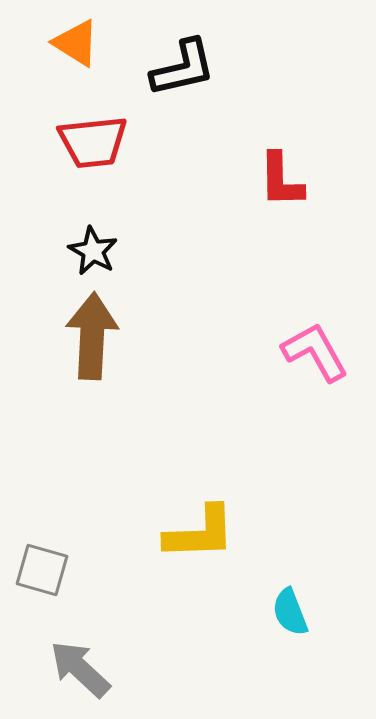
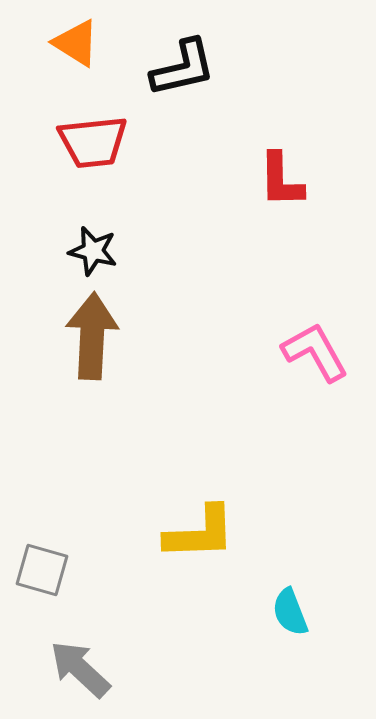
black star: rotated 15 degrees counterclockwise
